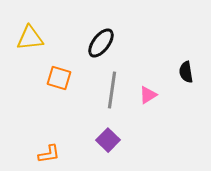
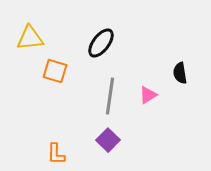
black semicircle: moved 6 px left, 1 px down
orange square: moved 4 px left, 7 px up
gray line: moved 2 px left, 6 px down
orange L-shape: moved 7 px right; rotated 100 degrees clockwise
